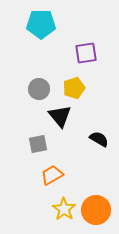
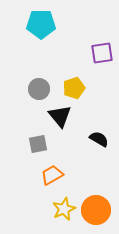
purple square: moved 16 px right
yellow star: rotated 15 degrees clockwise
